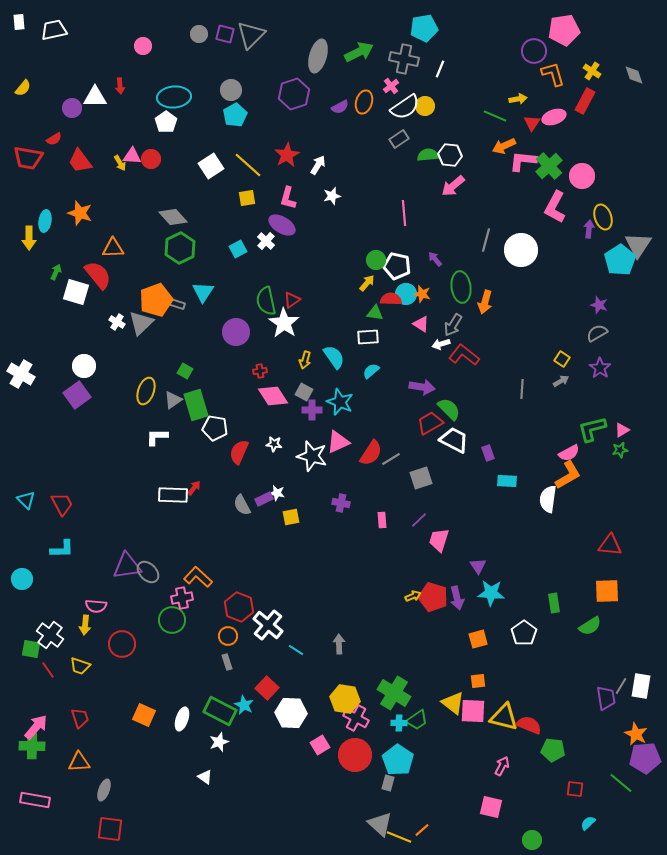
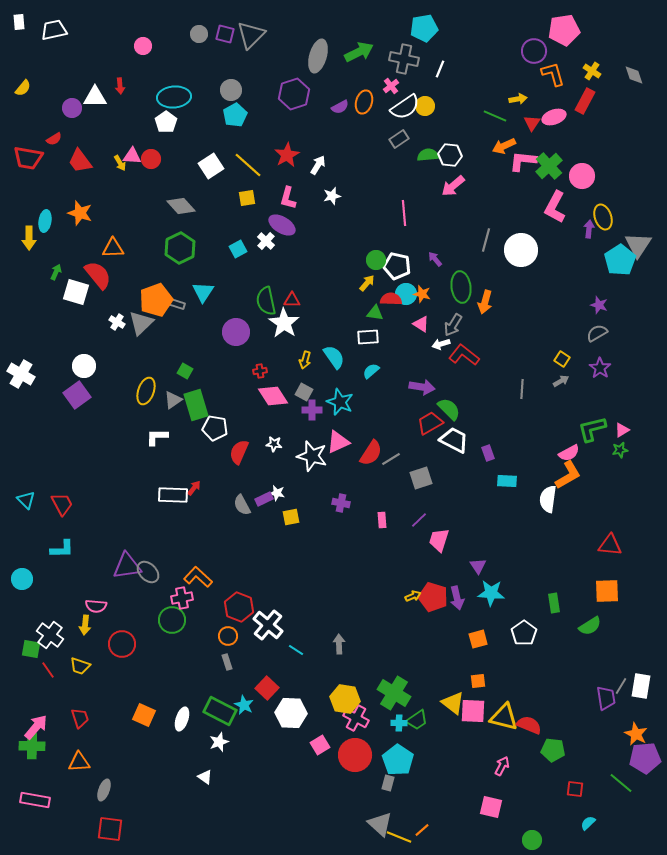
gray diamond at (173, 217): moved 8 px right, 11 px up
red triangle at (292, 300): rotated 36 degrees clockwise
